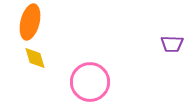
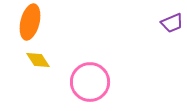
purple trapezoid: moved 21 px up; rotated 25 degrees counterclockwise
yellow diamond: moved 3 px right, 2 px down; rotated 15 degrees counterclockwise
